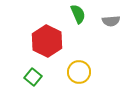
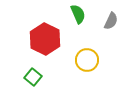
gray semicircle: rotated 60 degrees counterclockwise
red hexagon: moved 2 px left, 2 px up
yellow circle: moved 8 px right, 12 px up
